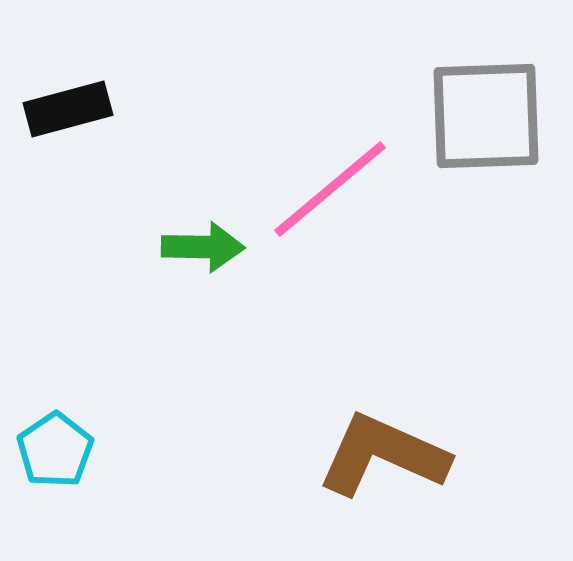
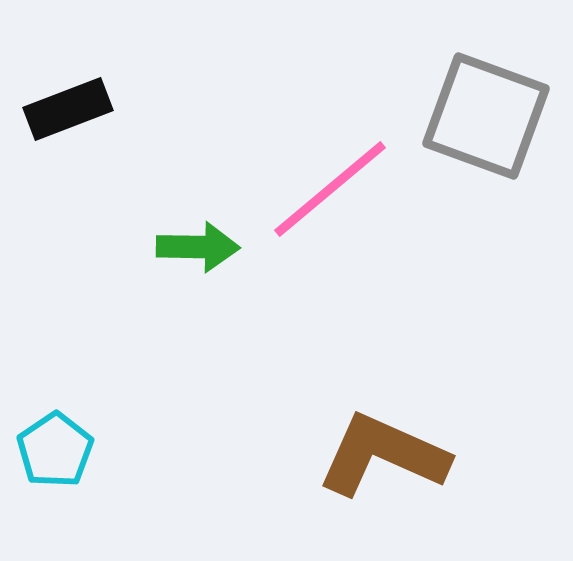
black rectangle: rotated 6 degrees counterclockwise
gray square: rotated 22 degrees clockwise
green arrow: moved 5 px left
